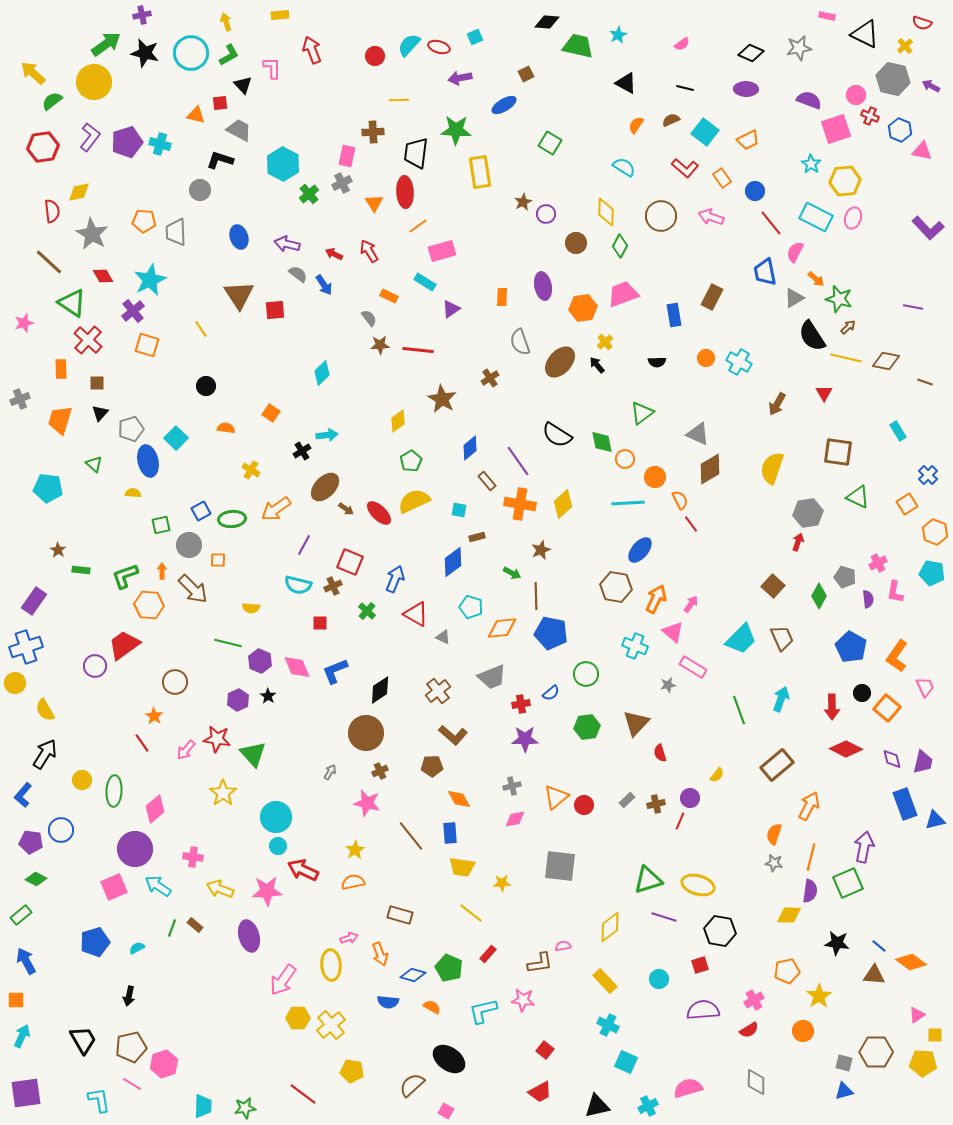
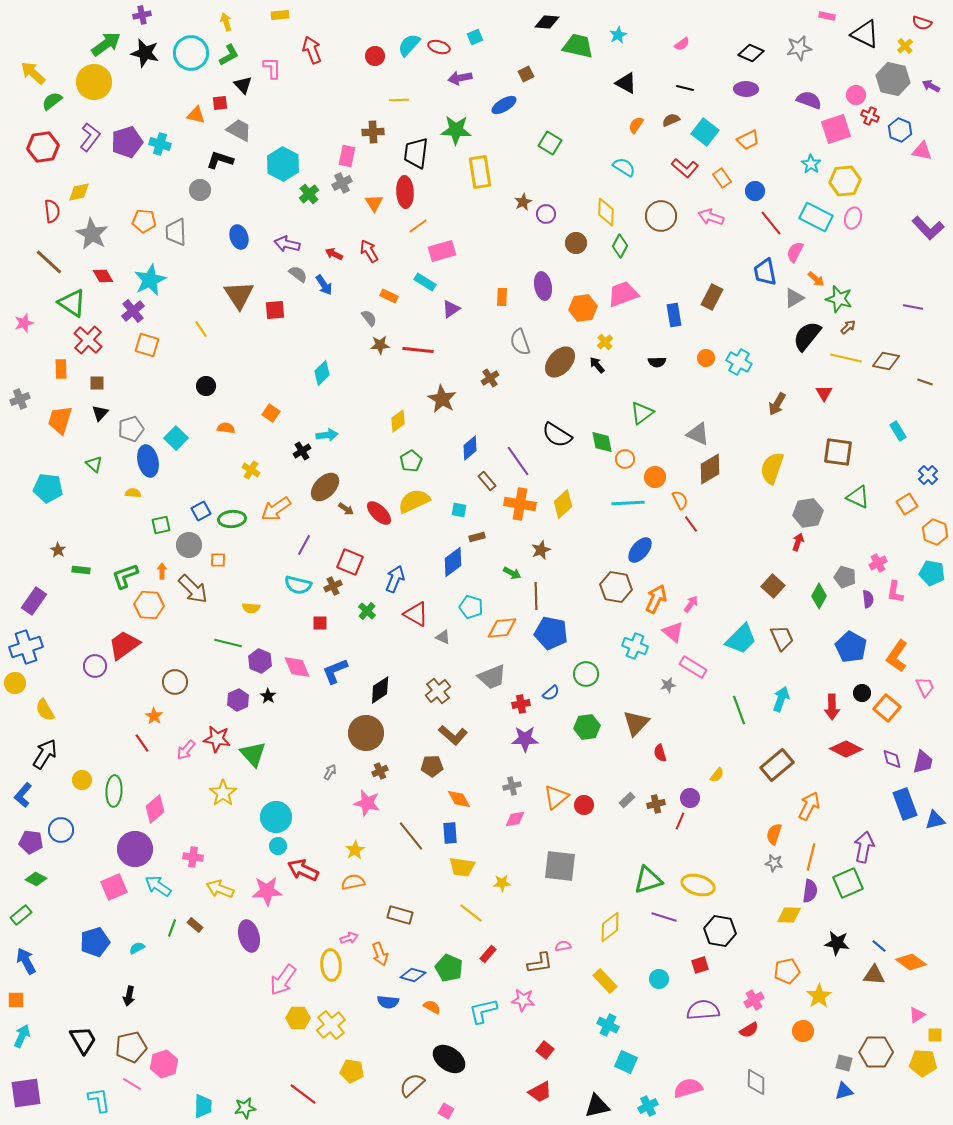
black semicircle at (812, 336): moved 5 px left; rotated 72 degrees clockwise
